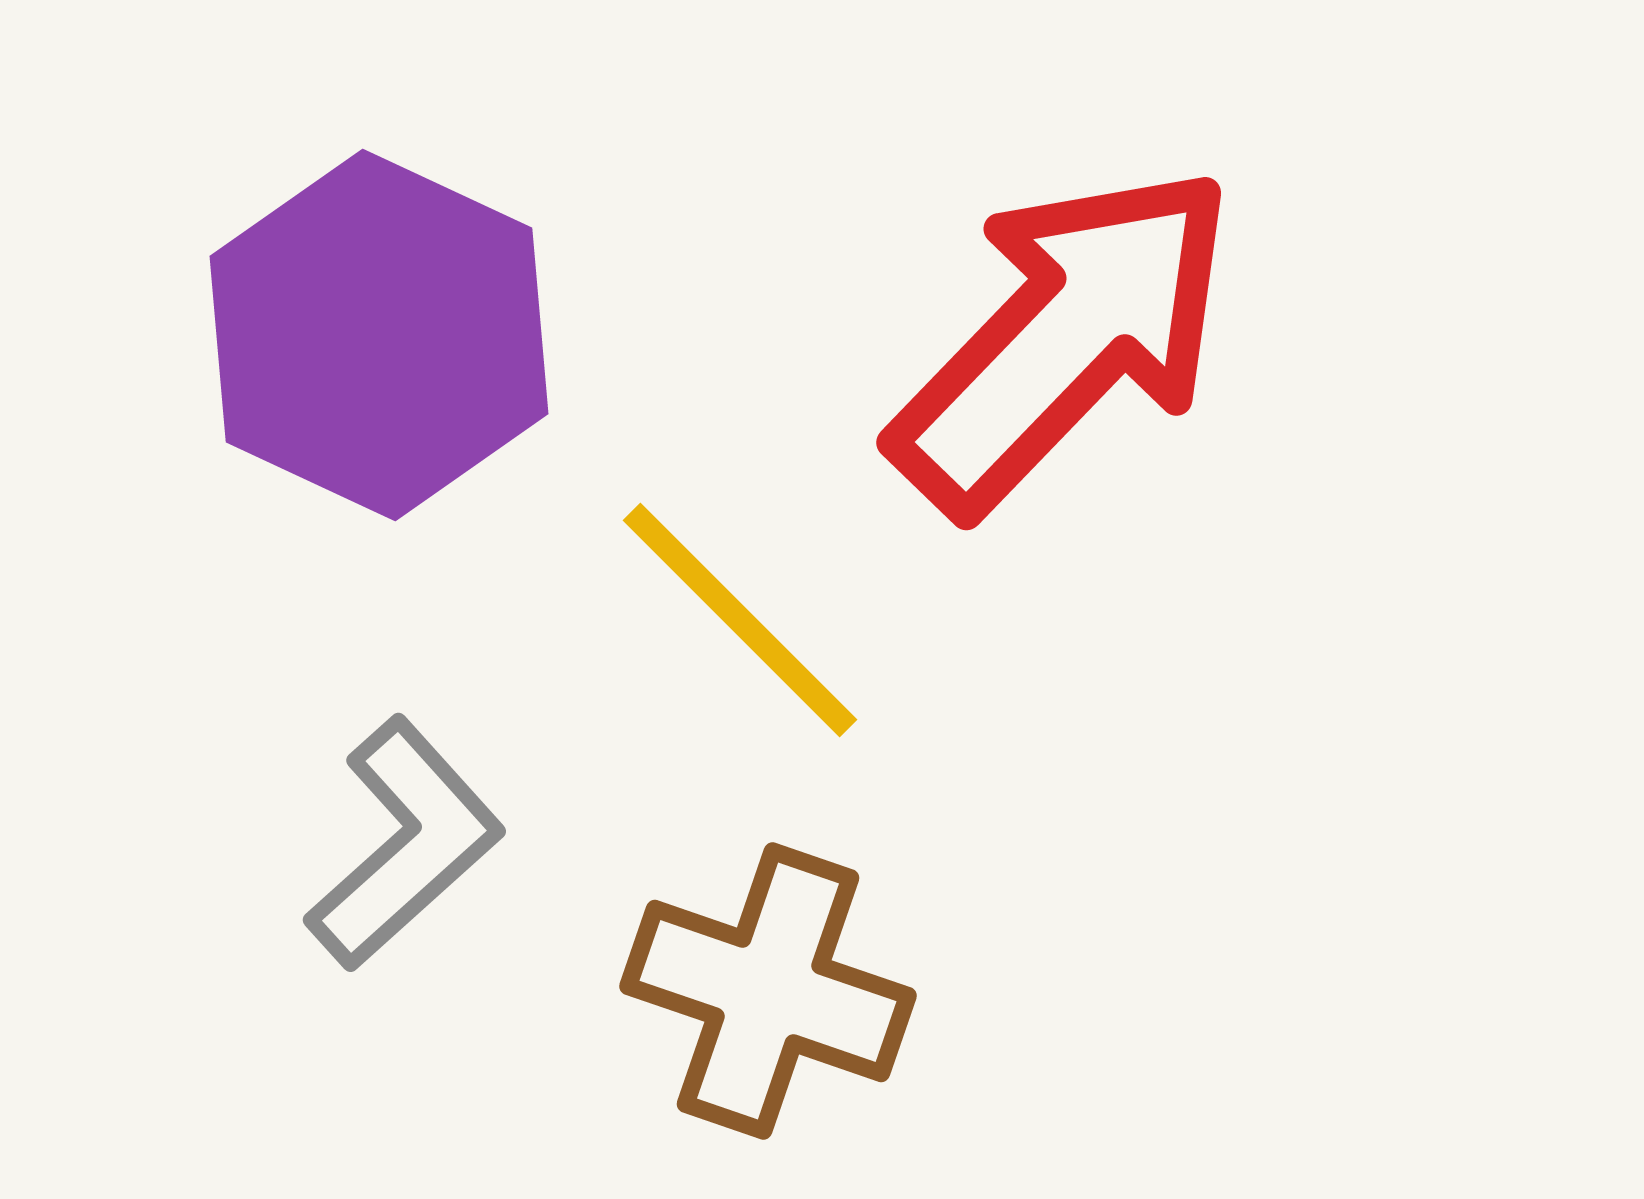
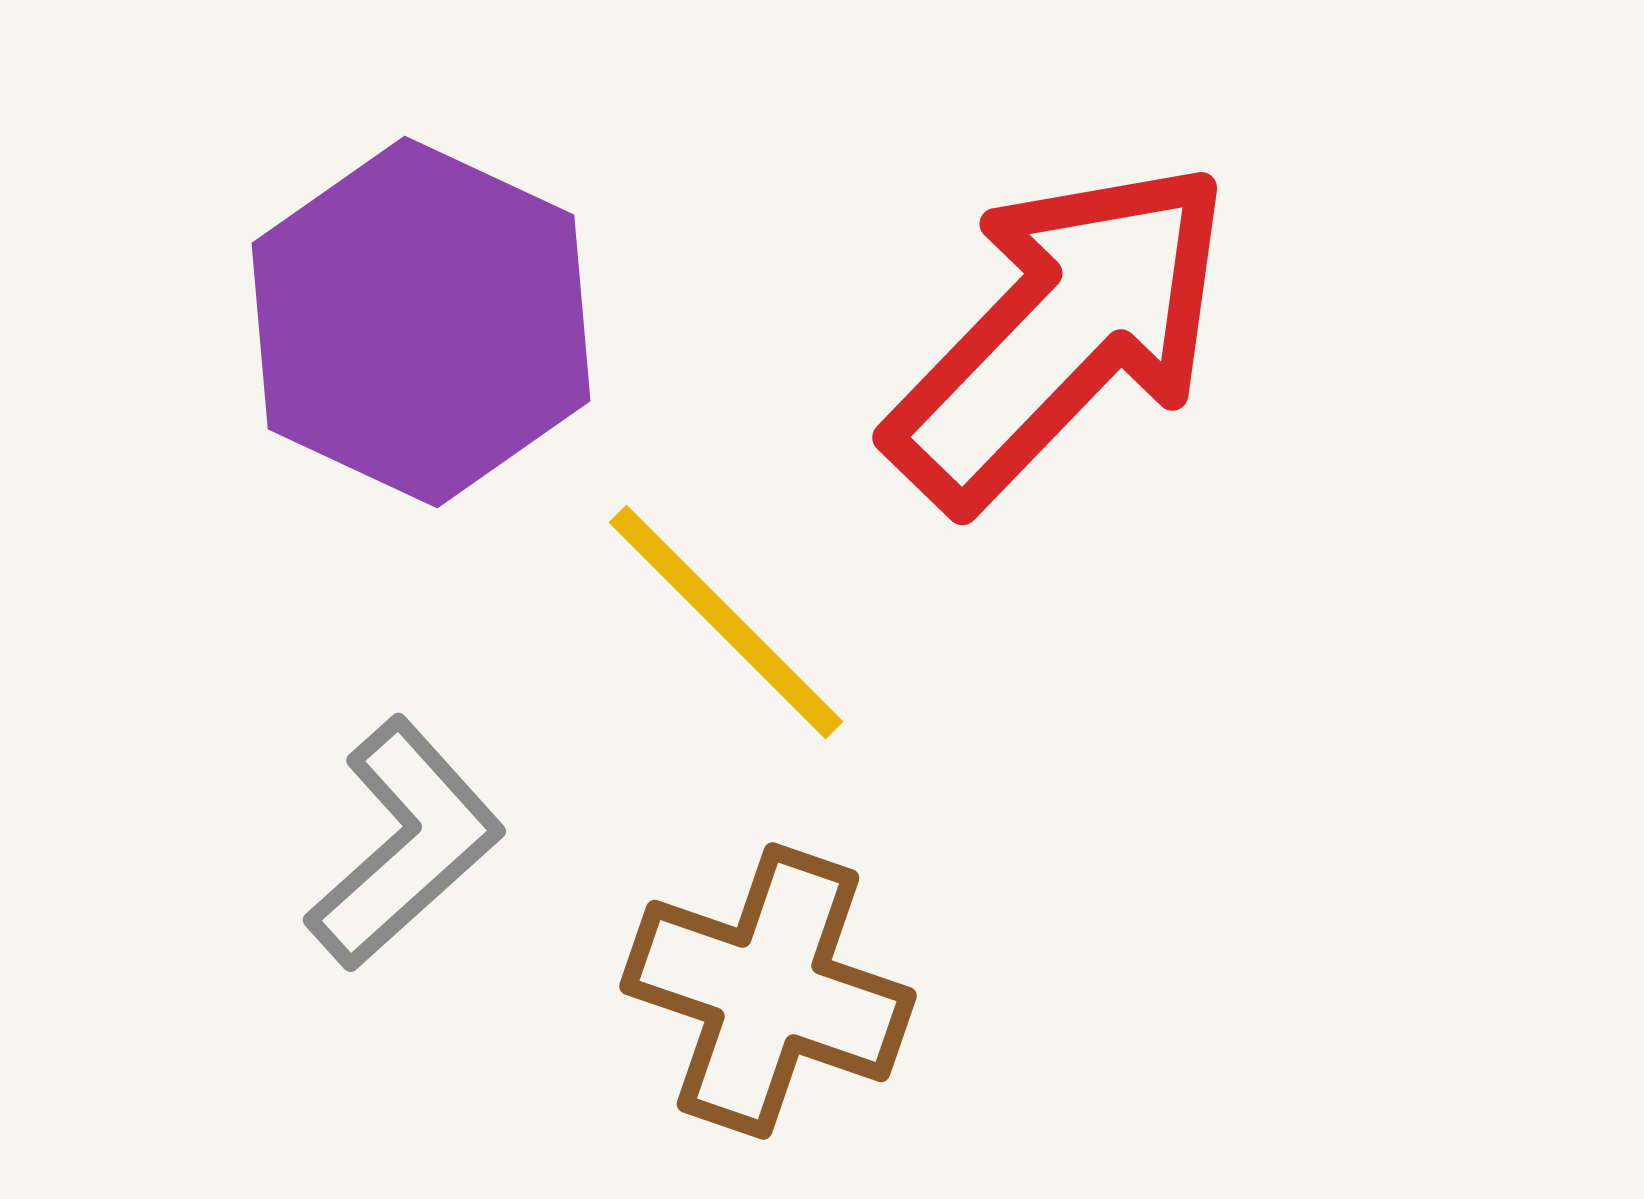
purple hexagon: moved 42 px right, 13 px up
red arrow: moved 4 px left, 5 px up
yellow line: moved 14 px left, 2 px down
